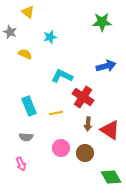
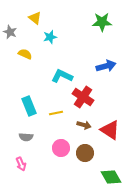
yellow triangle: moved 7 px right, 6 px down
brown arrow: moved 4 px left, 1 px down; rotated 80 degrees counterclockwise
